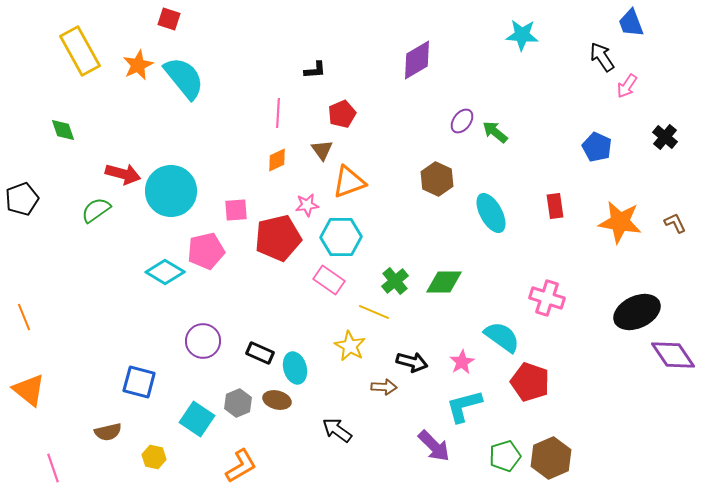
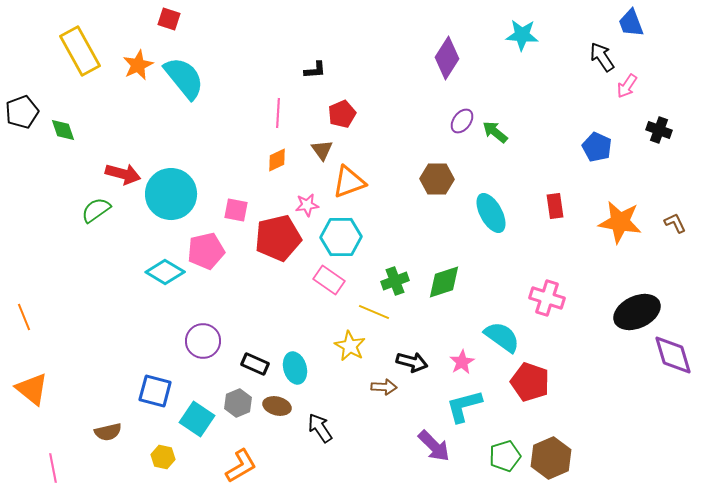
purple diamond at (417, 60): moved 30 px right, 2 px up; rotated 27 degrees counterclockwise
black cross at (665, 137): moved 6 px left, 7 px up; rotated 20 degrees counterclockwise
brown hexagon at (437, 179): rotated 24 degrees counterclockwise
cyan circle at (171, 191): moved 3 px down
black pentagon at (22, 199): moved 87 px up
pink square at (236, 210): rotated 15 degrees clockwise
green cross at (395, 281): rotated 20 degrees clockwise
green diamond at (444, 282): rotated 18 degrees counterclockwise
black rectangle at (260, 353): moved 5 px left, 11 px down
purple diamond at (673, 355): rotated 18 degrees clockwise
blue square at (139, 382): moved 16 px right, 9 px down
orange triangle at (29, 390): moved 3 px right, 1 px up
brown ellipse at (277, 400): moved 6 px down
black arrow at (337, 430): moved 17 px left, 2 px up; rotated 20 degrees clockwise
yellow hexagon at (154, 457): moved 9 px right
pink line at (53, 468): rotated 8 degrees clockwise
